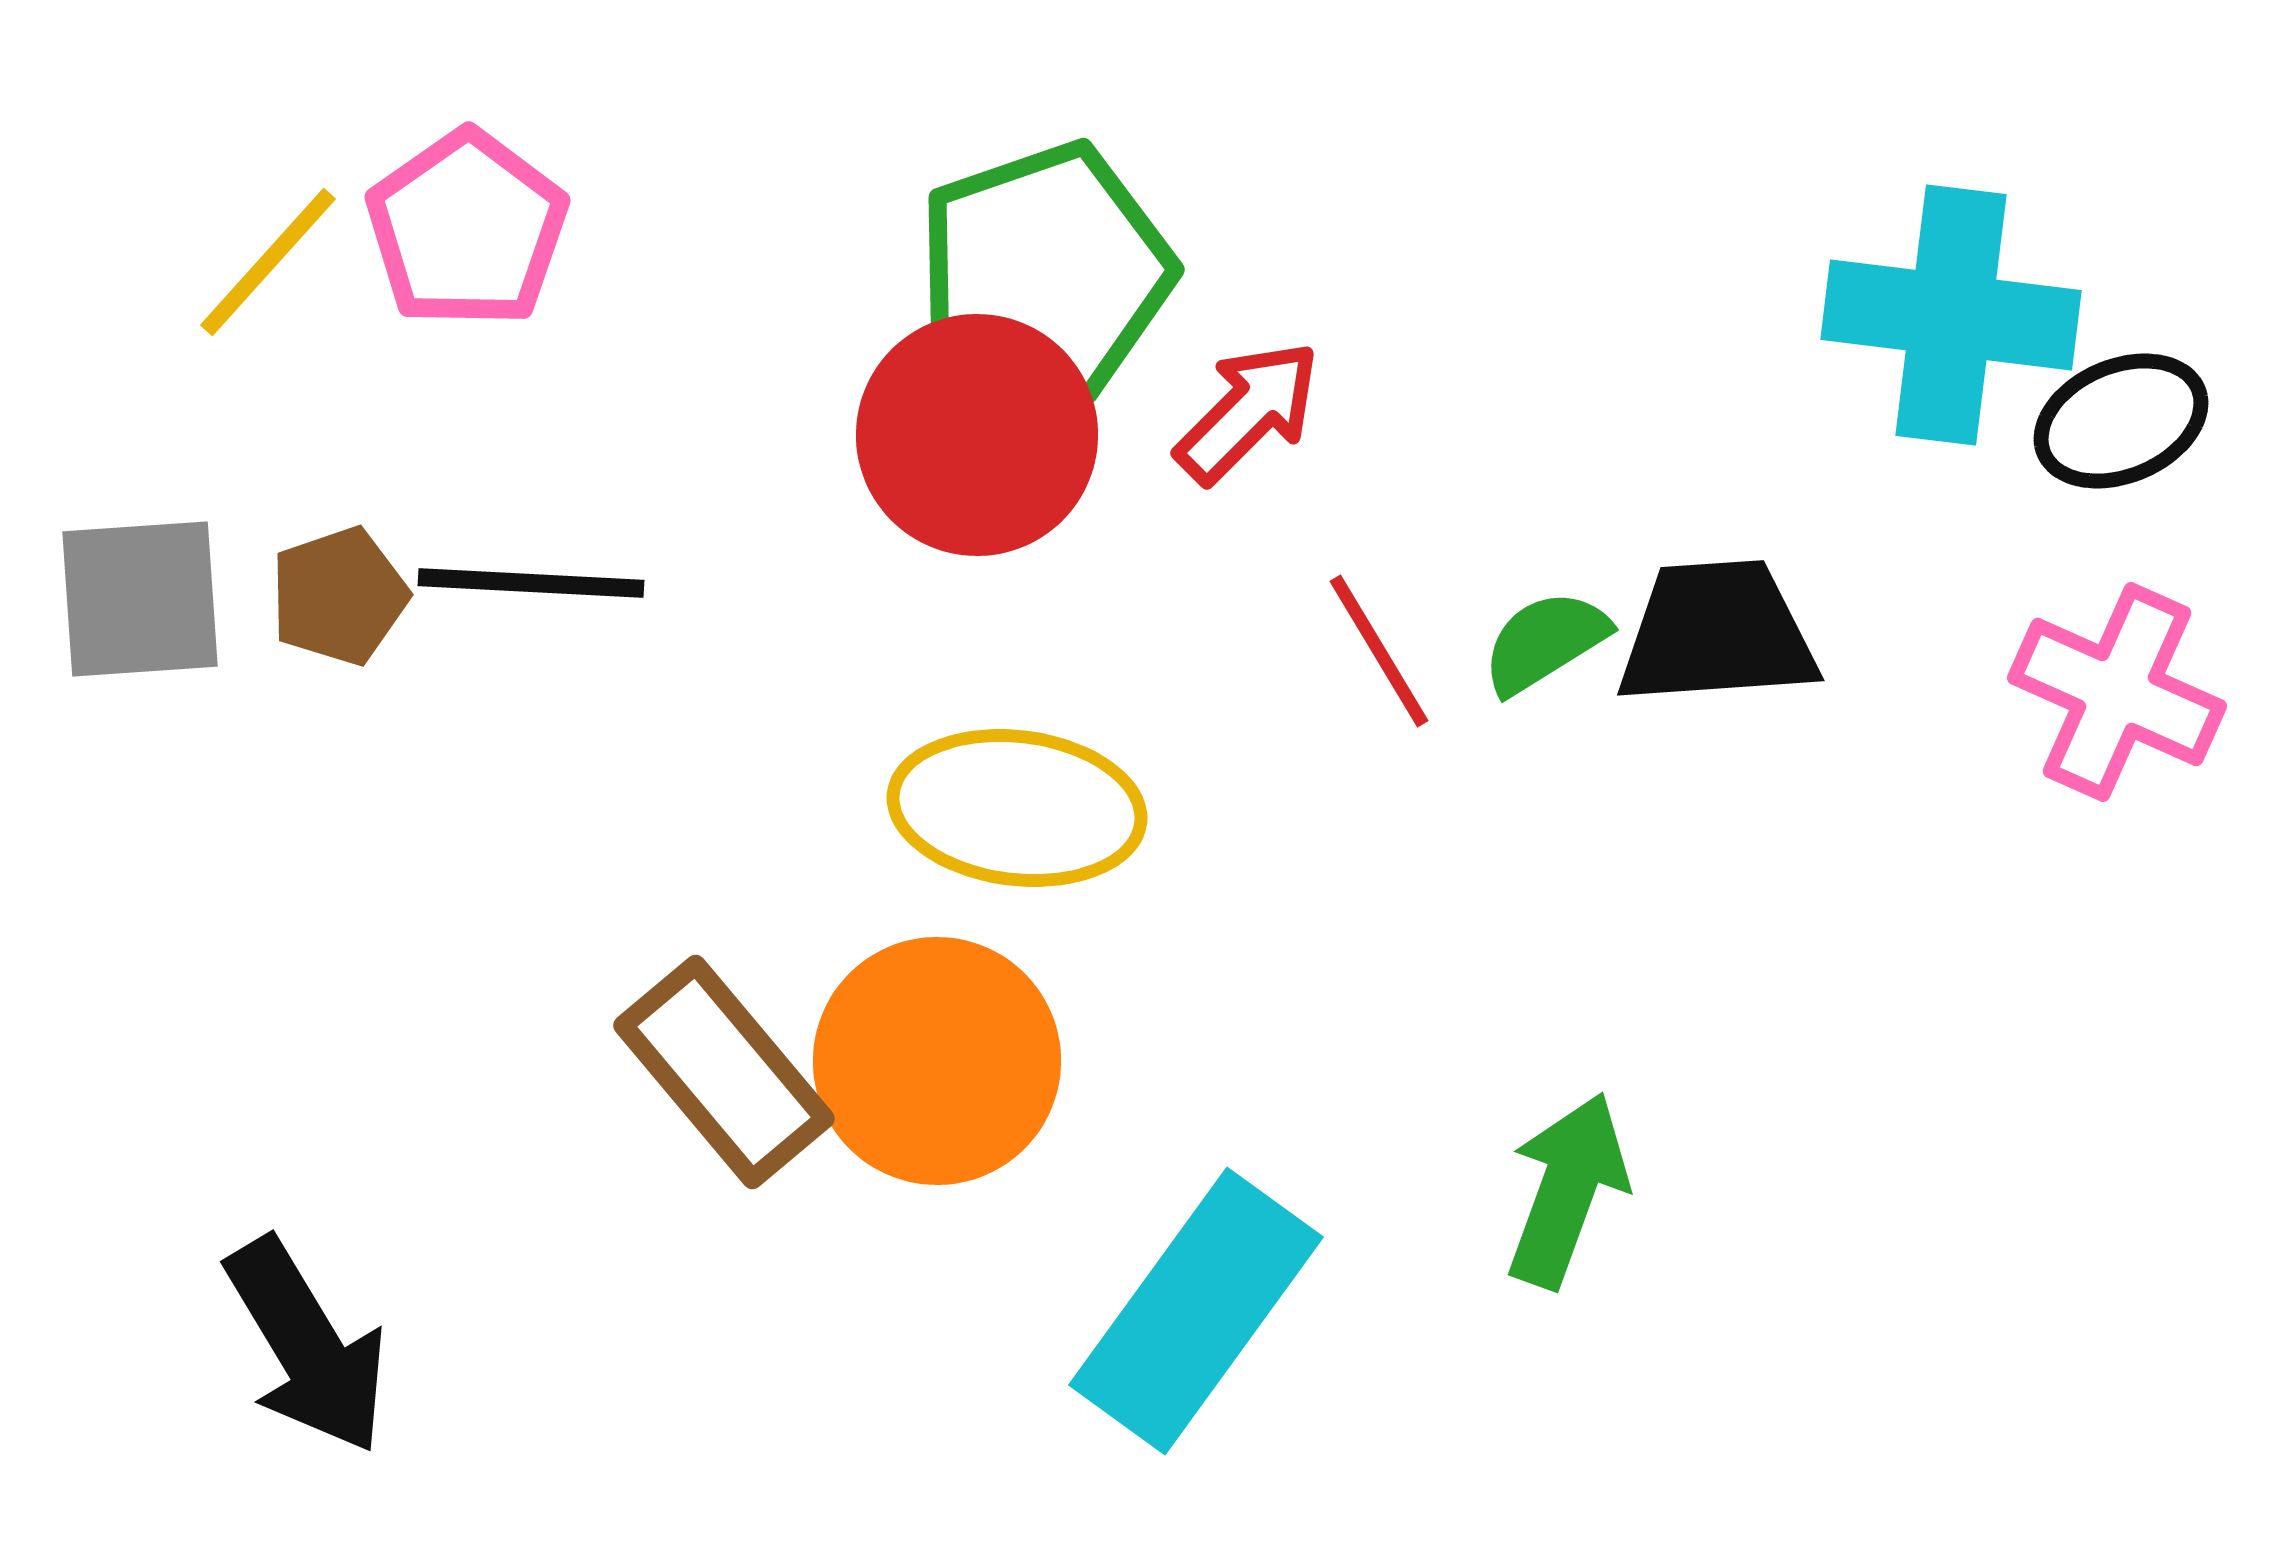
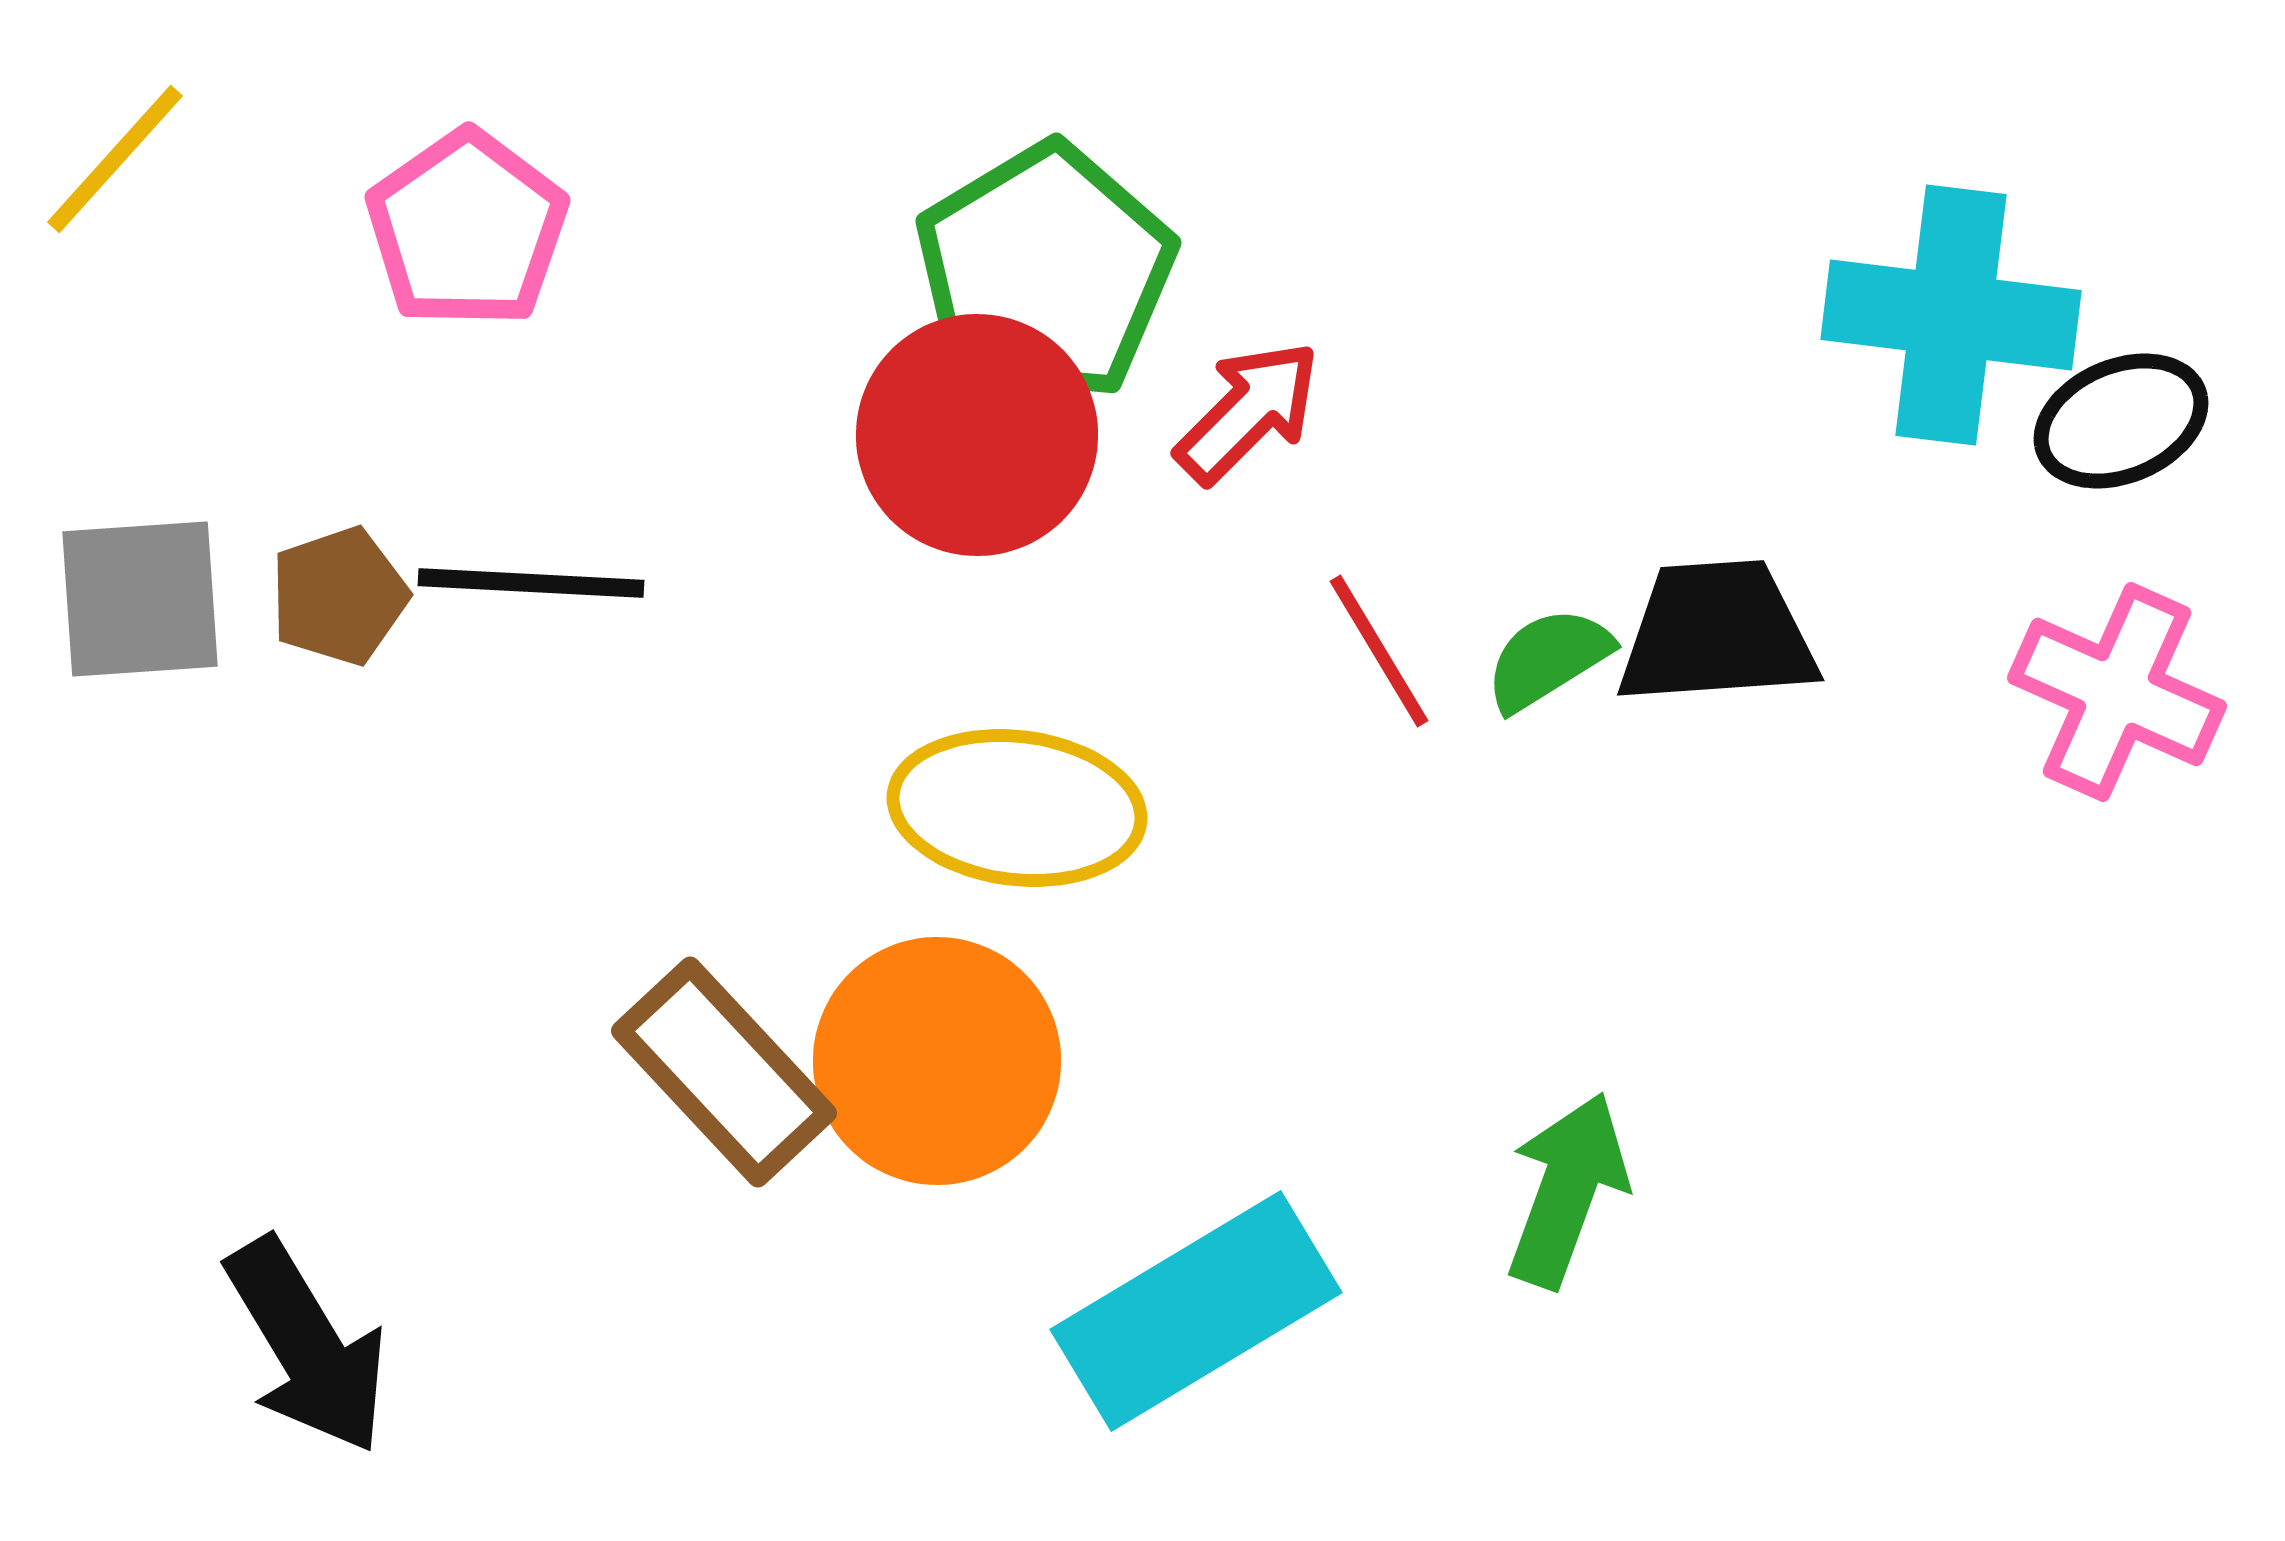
yellow line: moved 153 px left, 103 px up
green pentagon: rotated 12 degrees counterclockwise
green semicircle: moved 3 px right, 17 px down
brown rectangle: rotated 3 degrees counterclockwise
cyan rectangle: rotated 23 degrees clockwise
